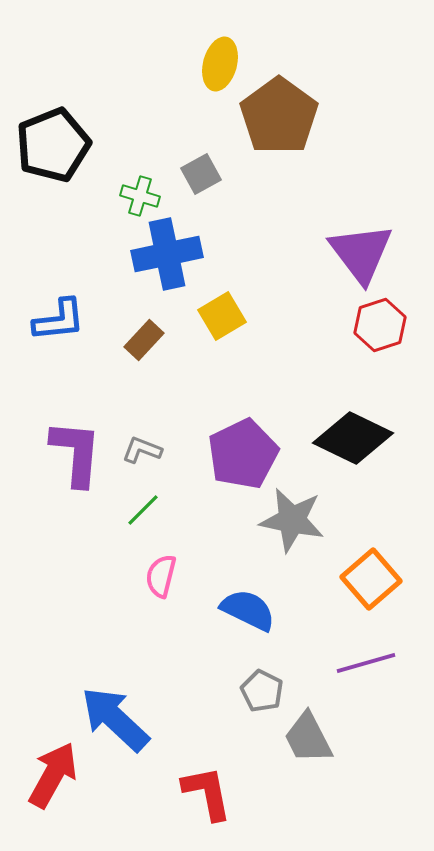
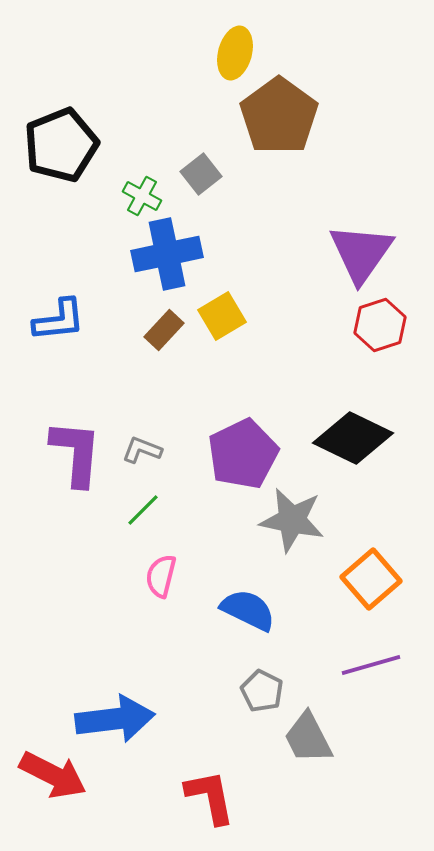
yellow ellipse: moved 15 px right, 11 px up
black pentagon: moved 8 px right
gray square: rotated 9 degrees counterclockwise
green cross: moved 2 px right; rotated 12 degrees clockwise
purple triangle: rotated 12 degrees clockwise
brown rectangle: moved 20 px right, 10 px up
purple line: moved 5 px right, 2 px down
blue arrow: rotated 130 degrees clockwise
red arrow: rotated 88 degrees clockwise
red L-shape: moved 3 px right, 4 px down
